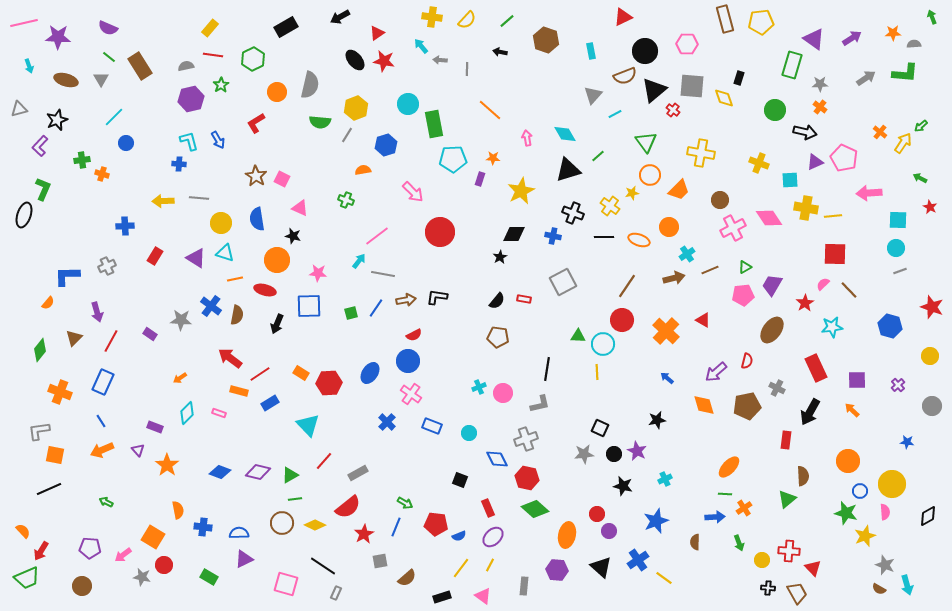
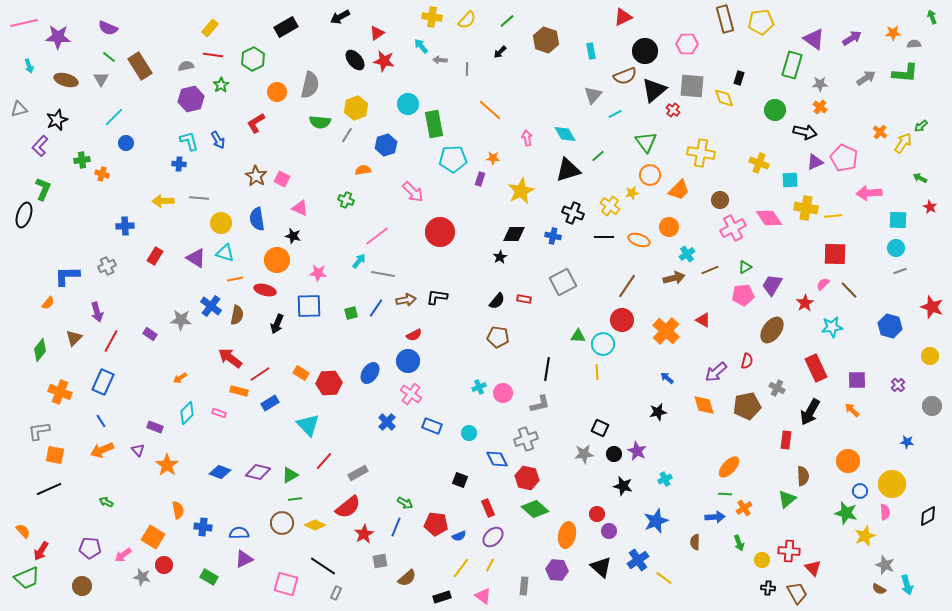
black arrow at (500, 52): rotated 56 degrees counterclockwise
black star at (657, 420): moved 1 px right, 8 px up
